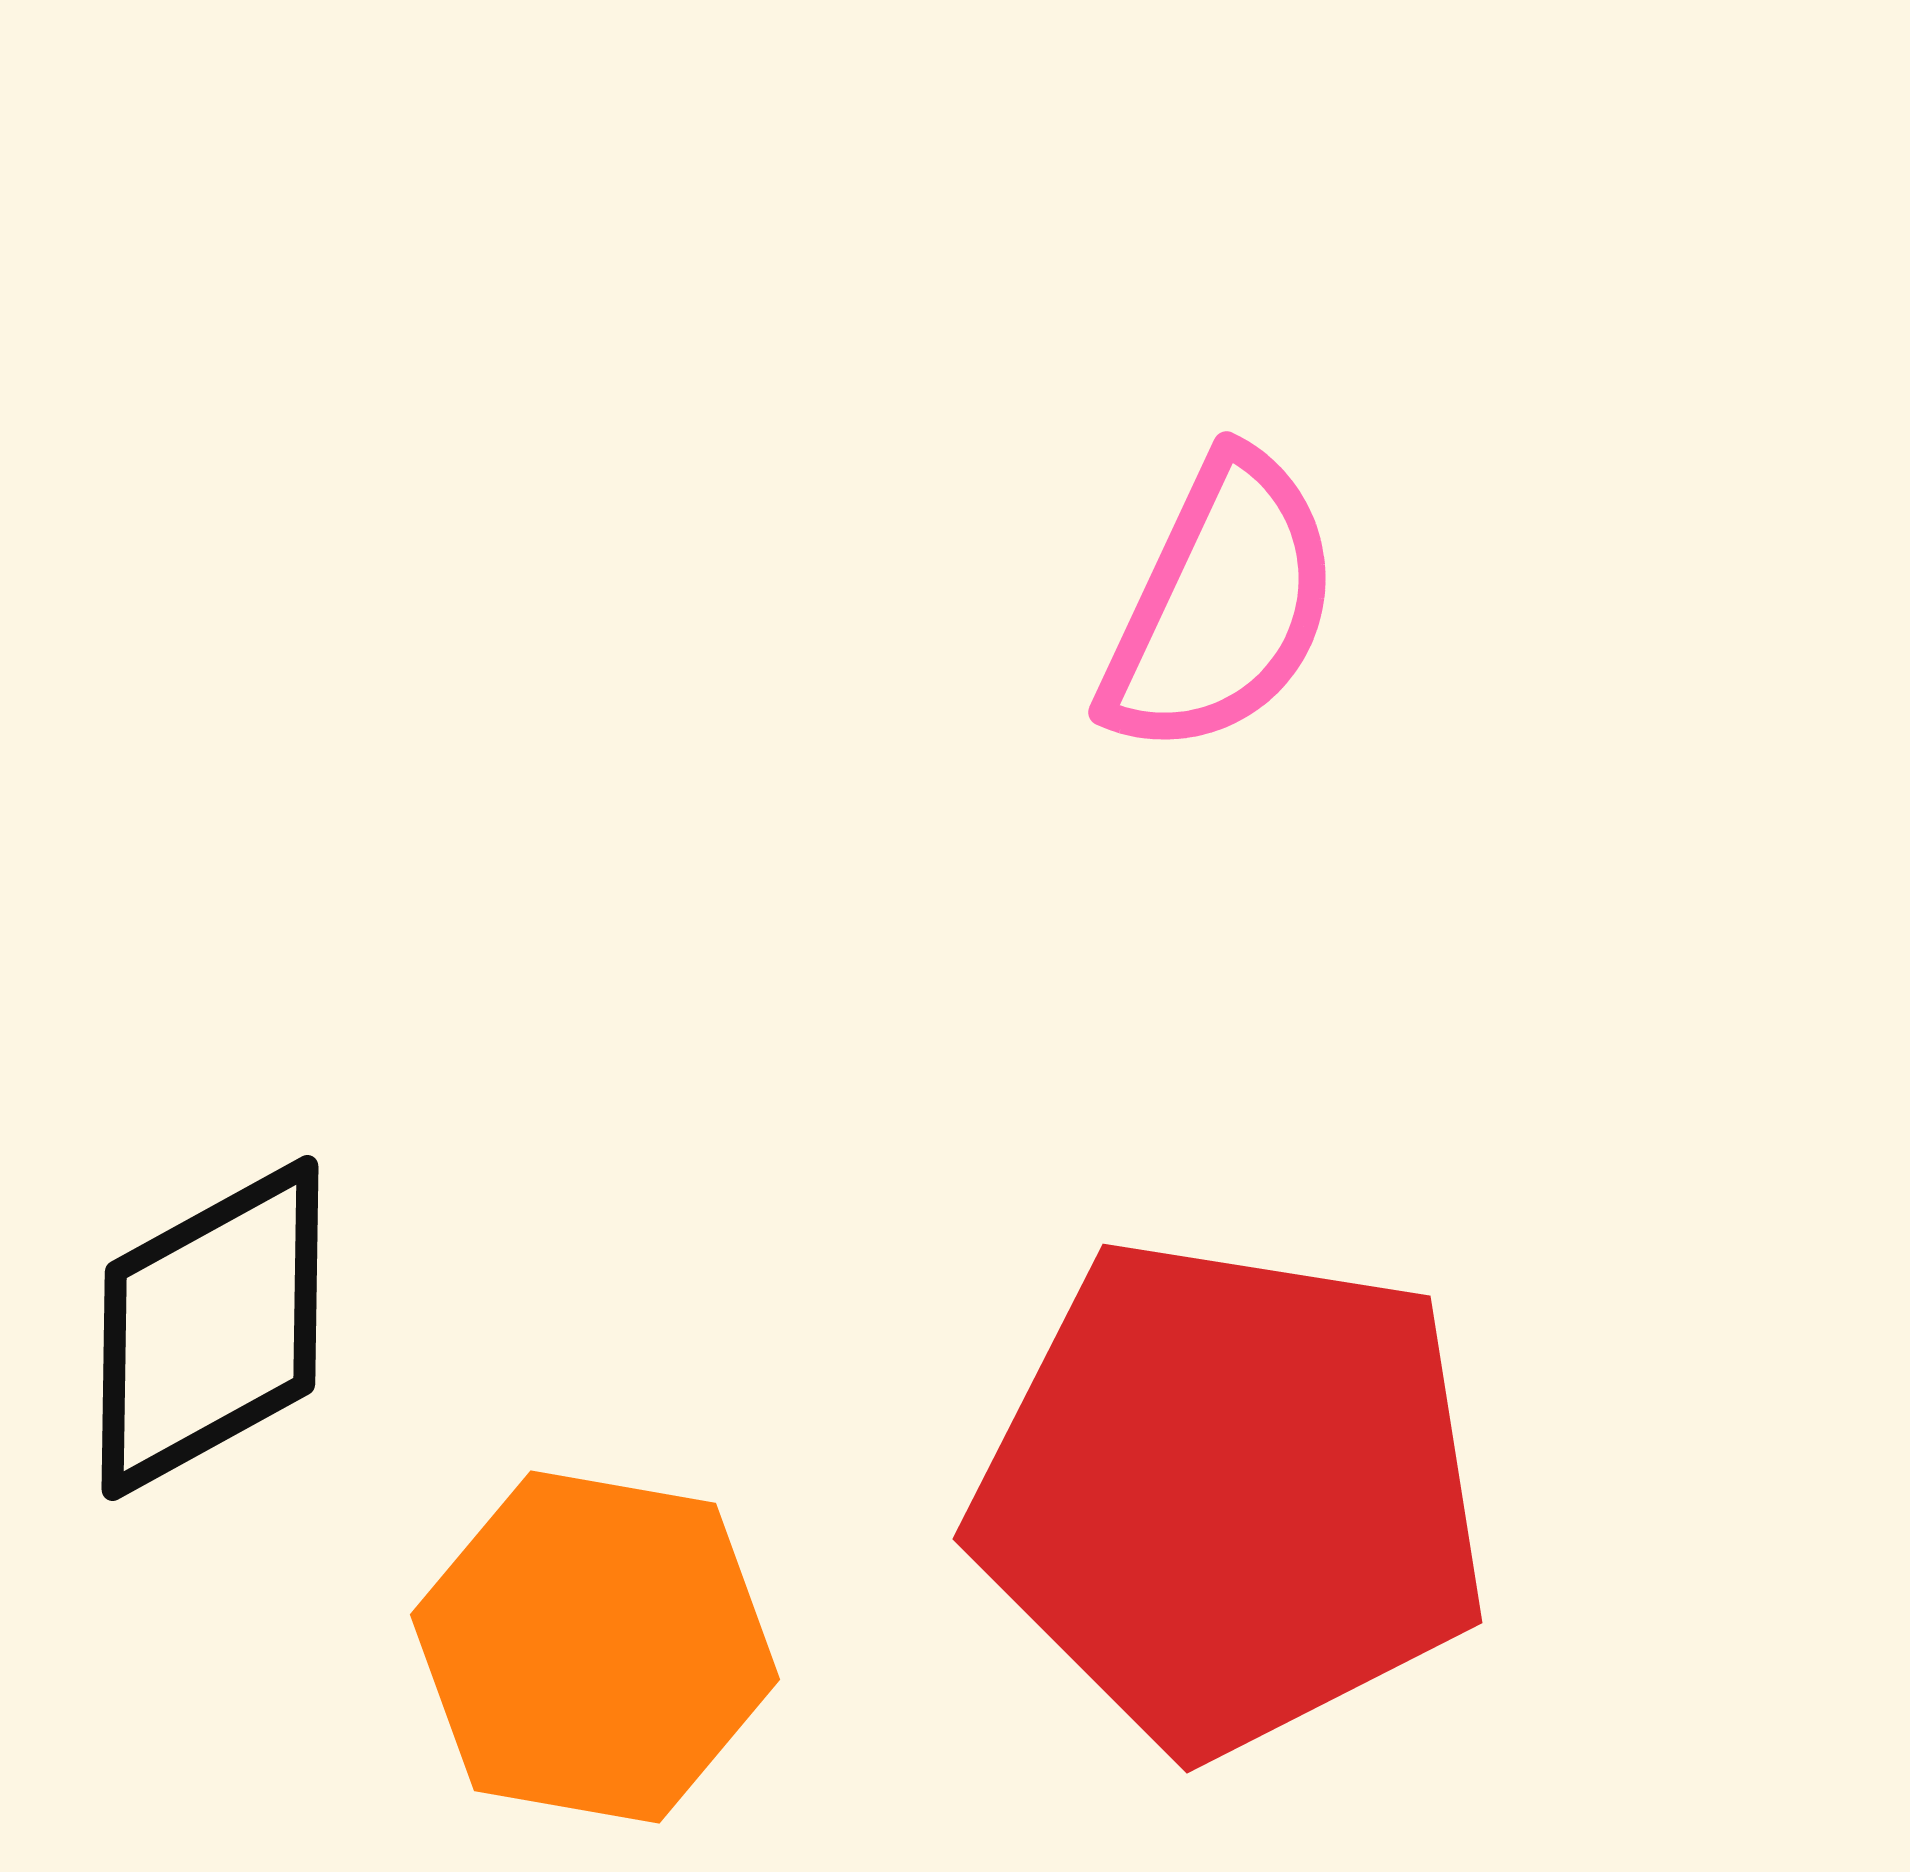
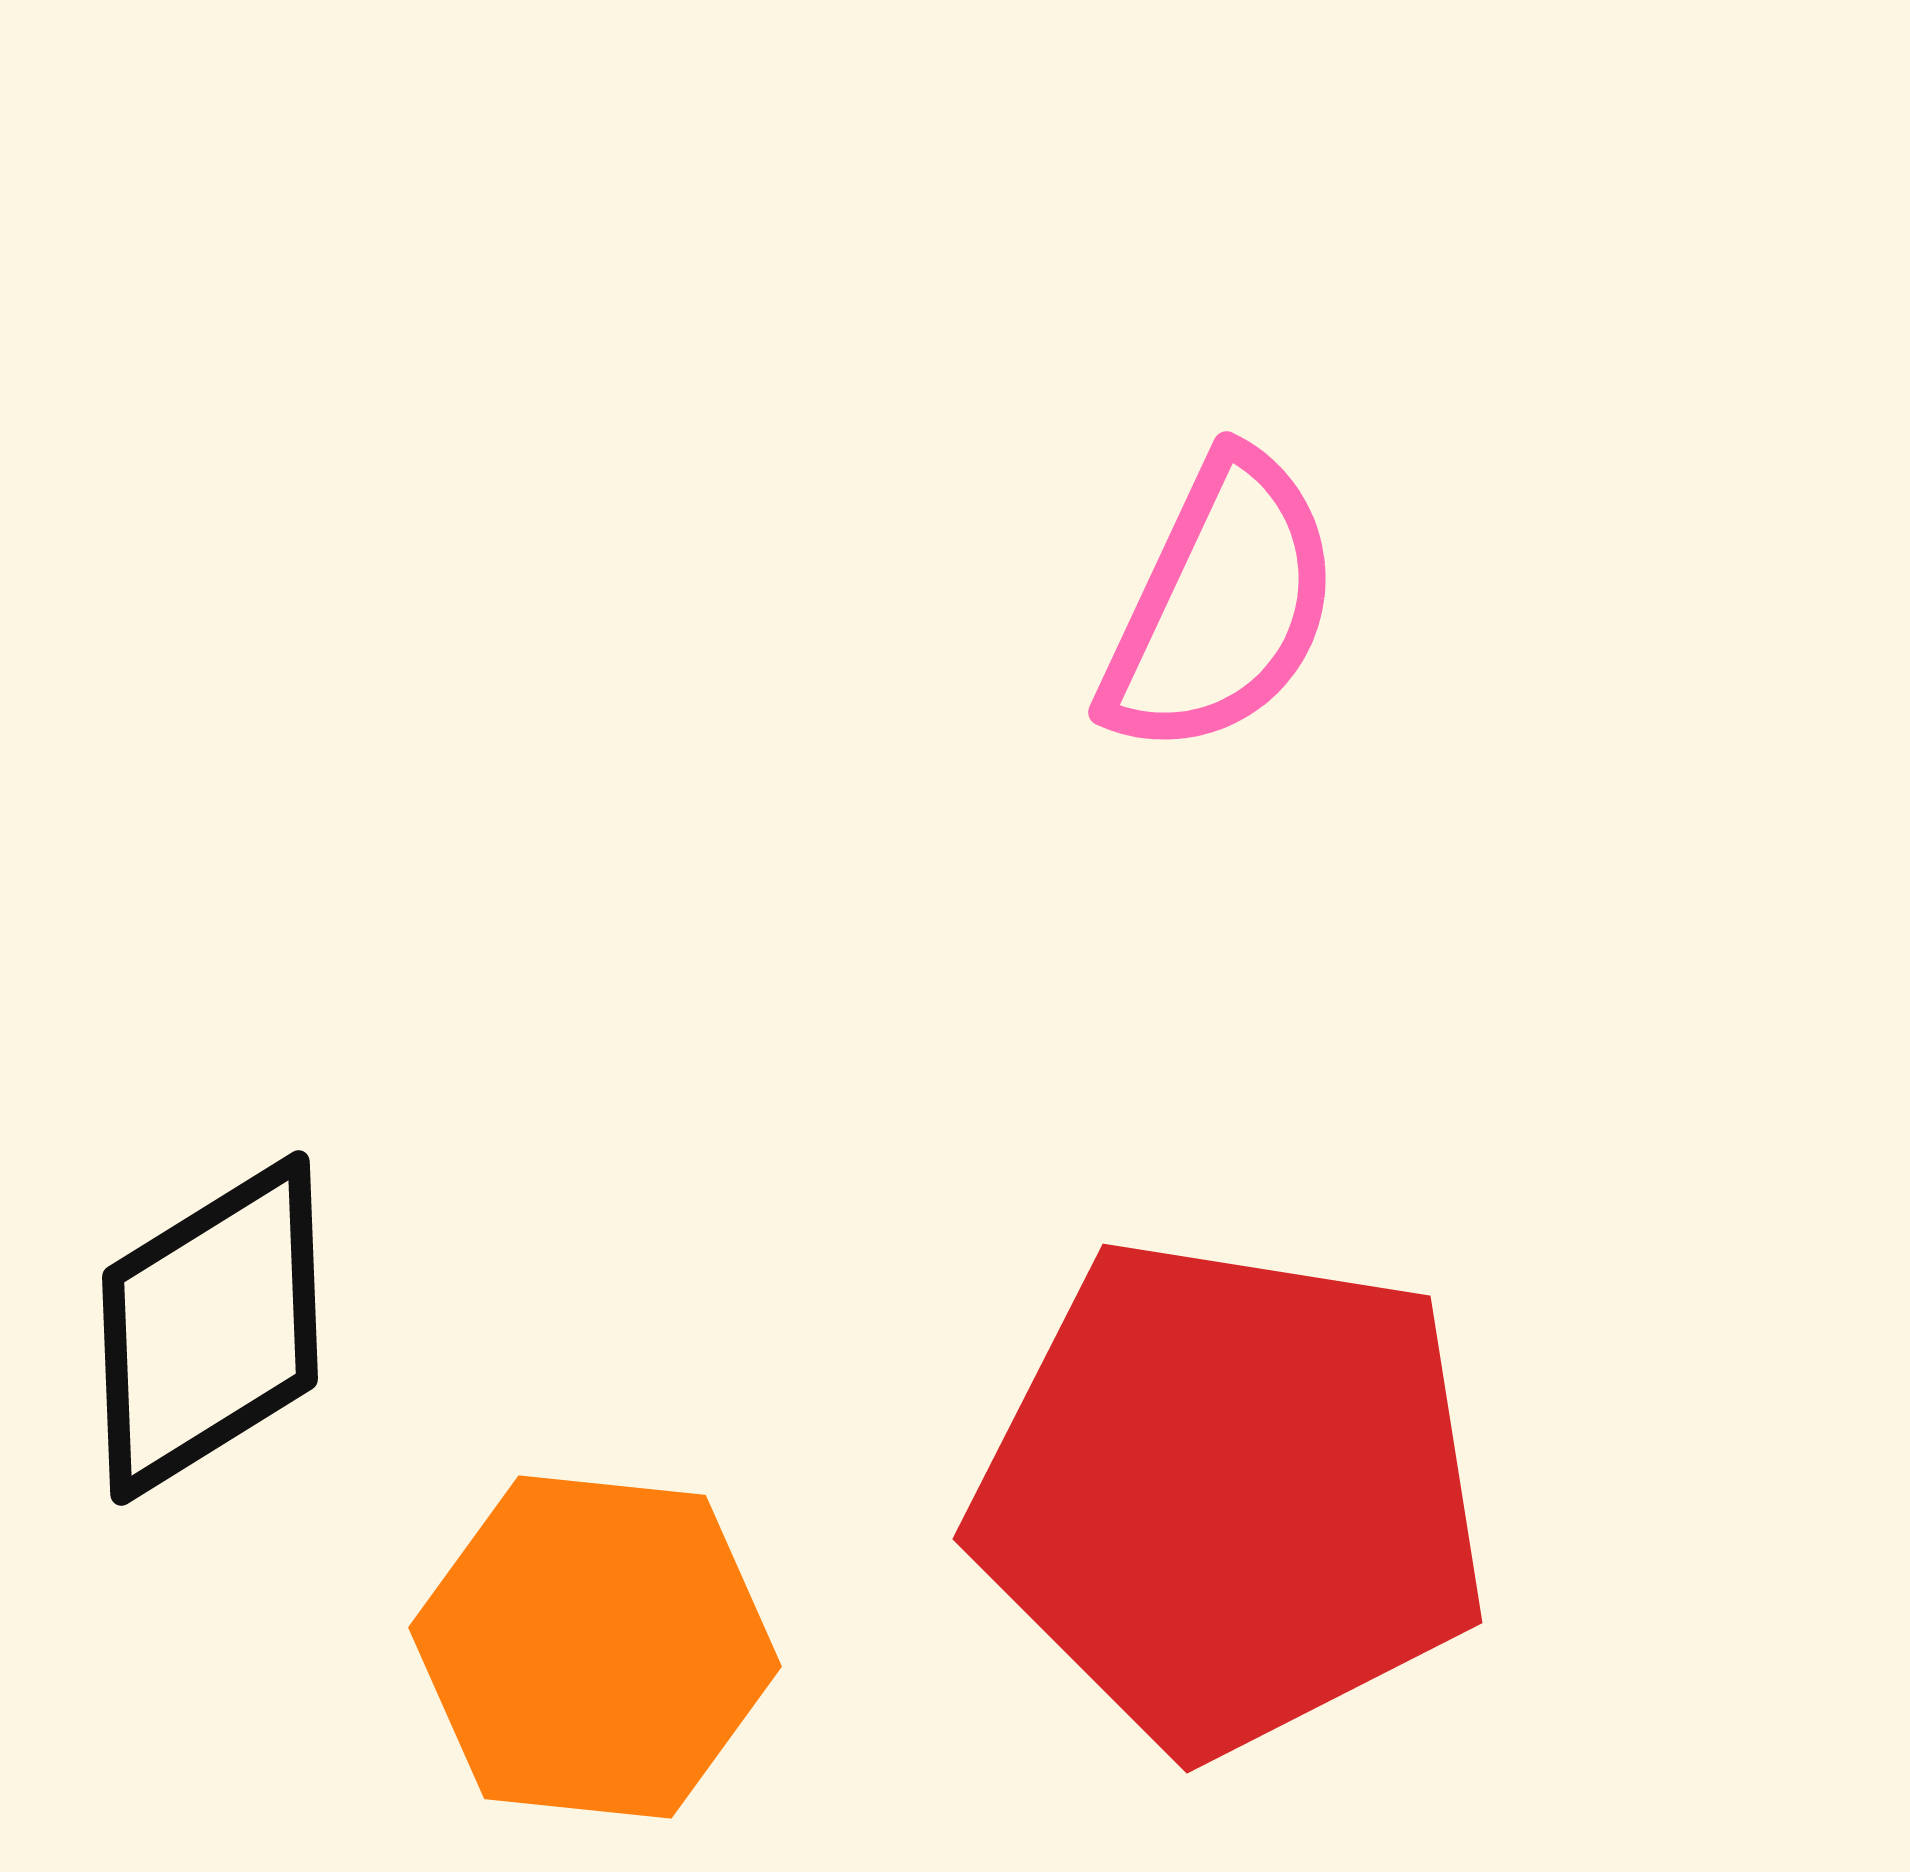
black diamond: rotated 3 degrees counterclockwise
orange hexagon: rotated 4 degrees counterclockwise
